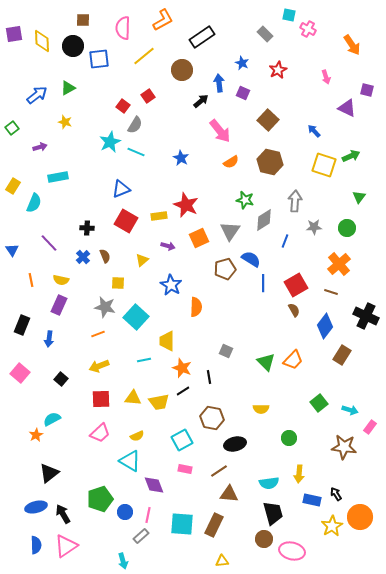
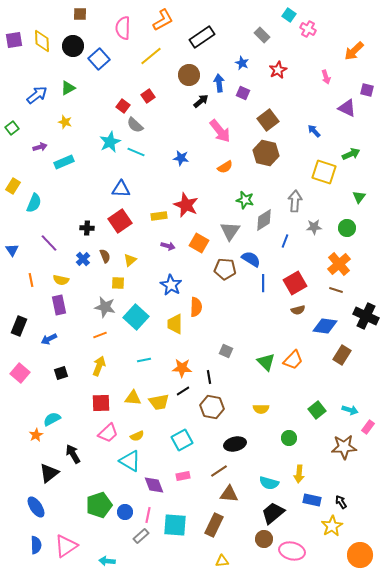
cyan square at (289, 15): rotated 24 degrees clockwise
brown square at (83, 20): moved 3 px left, 6 px up
purple square at (14, 34): moved 6 px down
gray rectangle at (265, 34): moved 3 px left, 1 px down
orange arrow at (352, 45): moved 2 px right, 6 px down; rotated 80 degrees clockwise
yellow line at (144, 56): moved 7 px right
blue square at (99, 59): rotated 35 degrees counterclockwise
brown circle at (182, 70): moved 7 px right, 5 px down
brown square at (268, 120): rotated 10 degrees clockwise
gray semicircle at (135, 125): rotated 102 degrees clockwise
green arrow at (351, 156): moved 2 px up
blue star at (181, 158): rotated 21 degrees counterclockwise
orange semicircle at (231, 162): moved 6 px left, 5 px down
brown hexagon at (270, 162): moved 4 px left, 9 px up
yellow square at (324, 165): moved 7 px down
cyan rectangle at (58, 177): moved 6 px right, 15 px up; rotated 12 degrees counterclockwise
blue triangle at (121, 189): rotated 24 degrees clockwise
red square at (126, 221): moved 6 px left; rotated 25 degrees clockwise
orange square at (199, 238): moved 5 px down; rotated 36 degrees counterclockwise
blue cross at (83, 257): moved 2 px down
yellow triangle at (142, 260): moved 12 px left
brown pentagon at (225, 269): rotated 20 degrees clockwise
red square at (296, 285): moved 1 px left, 2 px up
brown line at (331, 292): moved 5 px right, 2 px up
purple rectangle at (59, 305): rotated 36 degrees counterclockwise
brown semicircle at (294, 310): moved 4 px right; rotated 104 degrees clockwise
black rectangle at (22, 325): moved 3 px left, 1 px down
blue diamond at (325, 326): rotated 60 degrees clockwise
orange line at (98, 334): moved 2 px right, 1 px down
blue arrow at (49, 339): rotated 56 degrees clockwise
yellow trapezoid at (167, 341): moved 8 px right, 17 px up
yellow arrow at (99, 366): rotated 132 degrees clockwise
orange star at (182, 368): rotated 18 degrees counterclockwise
black square at (61, 379): moved 6 px up; rotated 32 degrees clockwise
red square at (101, 399): moved 4 px down
green square at (319, 403): moved 2 px left, 7 px down
brown hexagon at (212, 418): moved 11 px up
pink rectangle at (370, 427): moved 2 px left
pink trapezoid at (100, 433): moved 8 px right
brown star at (344, 447): rotated 10 degrees counterclockwise
pink rectangle at (185, 469): moved 2 px left, 7 px down; rotated 24 degrees counterclockwise
cyan semicircle at (269, 483): rotated 24 degrees clockwise
black arrow at (336, 494): moved 5 px right, 8 px down
green pentagon at (100, 499): moved 1 px left, 6 px down
blue ellipse at (36, 507): rotated 70 degrees clockwise
black trapezoid at (273, 513): rotated 115 degrees counterclockwise
black arrow at (63, 514): moved 10 px right, 60 px up
orange circle at (360, 517): moved 38 px down
cyan square at (182, 524): moved 7 px left, 1 px down
cyan arrow at (123, 561): moved 16 px left; rotated 112 degrees clockwise
